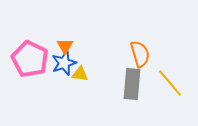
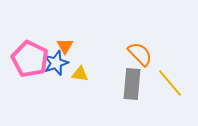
orange semicircle: rotated 28 degrees counterclockwise
blue star: moved 8 px left
